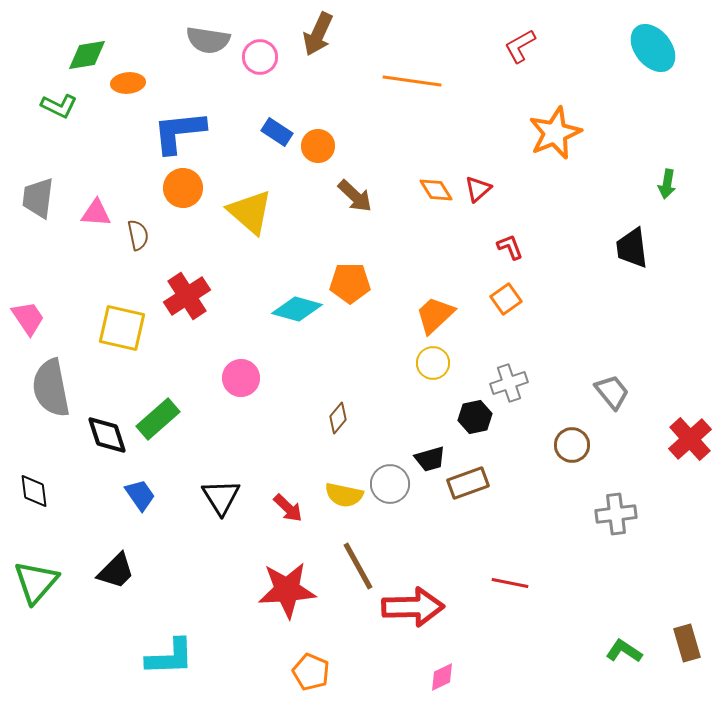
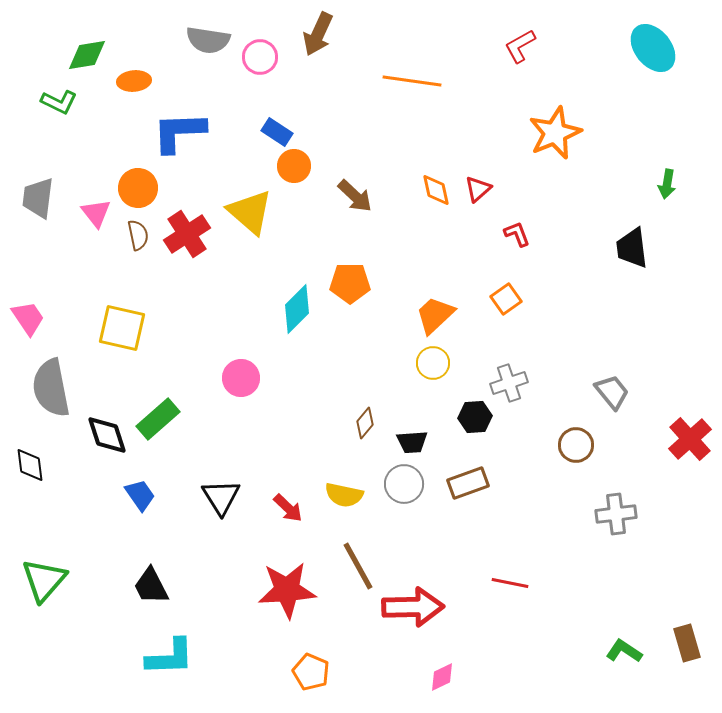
orange ellipse at (128, 83): moved 6 px right, 2 px up
green L-shape at (59, 106): moved 4 px up
blue L-shape at (179, 132): rotated 4 degrees clockwise
orange circle at (318, 146): moved 24 px left, 20 px down
orange circle at (183, 188): moved 45 px left
orange diamond at (436, 190): rotated 20 degrees clockwise
pink triangle at (96, 213): rotated 48 degrees clockwise
red L-shape at (510, 247): moved 7 px right, 13 px up
red cross at (187, 296): moved 62 px up
cyan diamond at (297, 309): rotated 60 degrees counterclockwise
black hexagon at (475, 417): rotated 8 degrees clockwise
brown diamond at (338, 418): moved 27 px right, 5 px down
brown circle at (572, 445): moved 4 px right
black trapezoid at (430, 459): moved 18 px left, 17 px up; rotated 12 degrees clockwise
gray circle at (390, 484): moved 14 px right
black diamond at (34, 491): moved 4 px left, 26 px up
black trapezoid at (116, 571): moved 35 px right, 15 px down; rotated 108 degrees clockwise
green triangle at (36, 582): moved 8 px right, 2 px up
